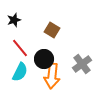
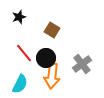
black star: moved 5 px right, 3 px up
red line: moved 4 px right, 5 px down
black circle: moved 2 px right, 1 px up
cyan semicircle: moved 12 px down
